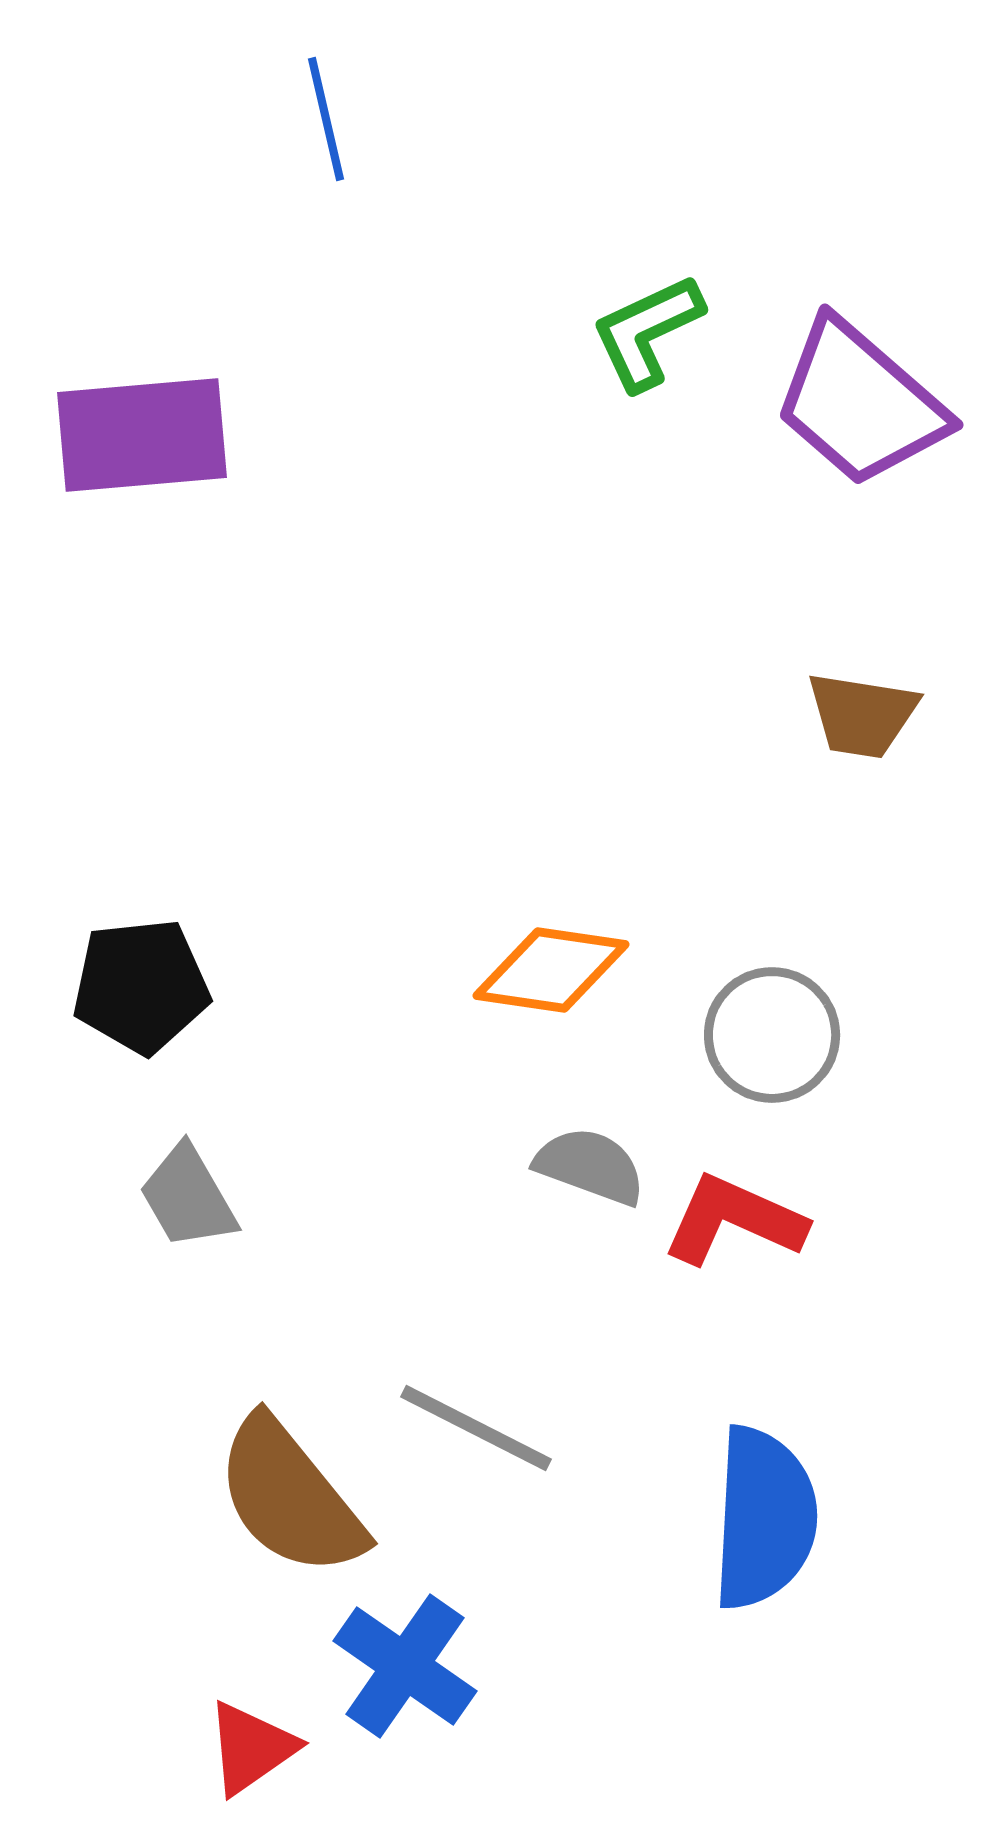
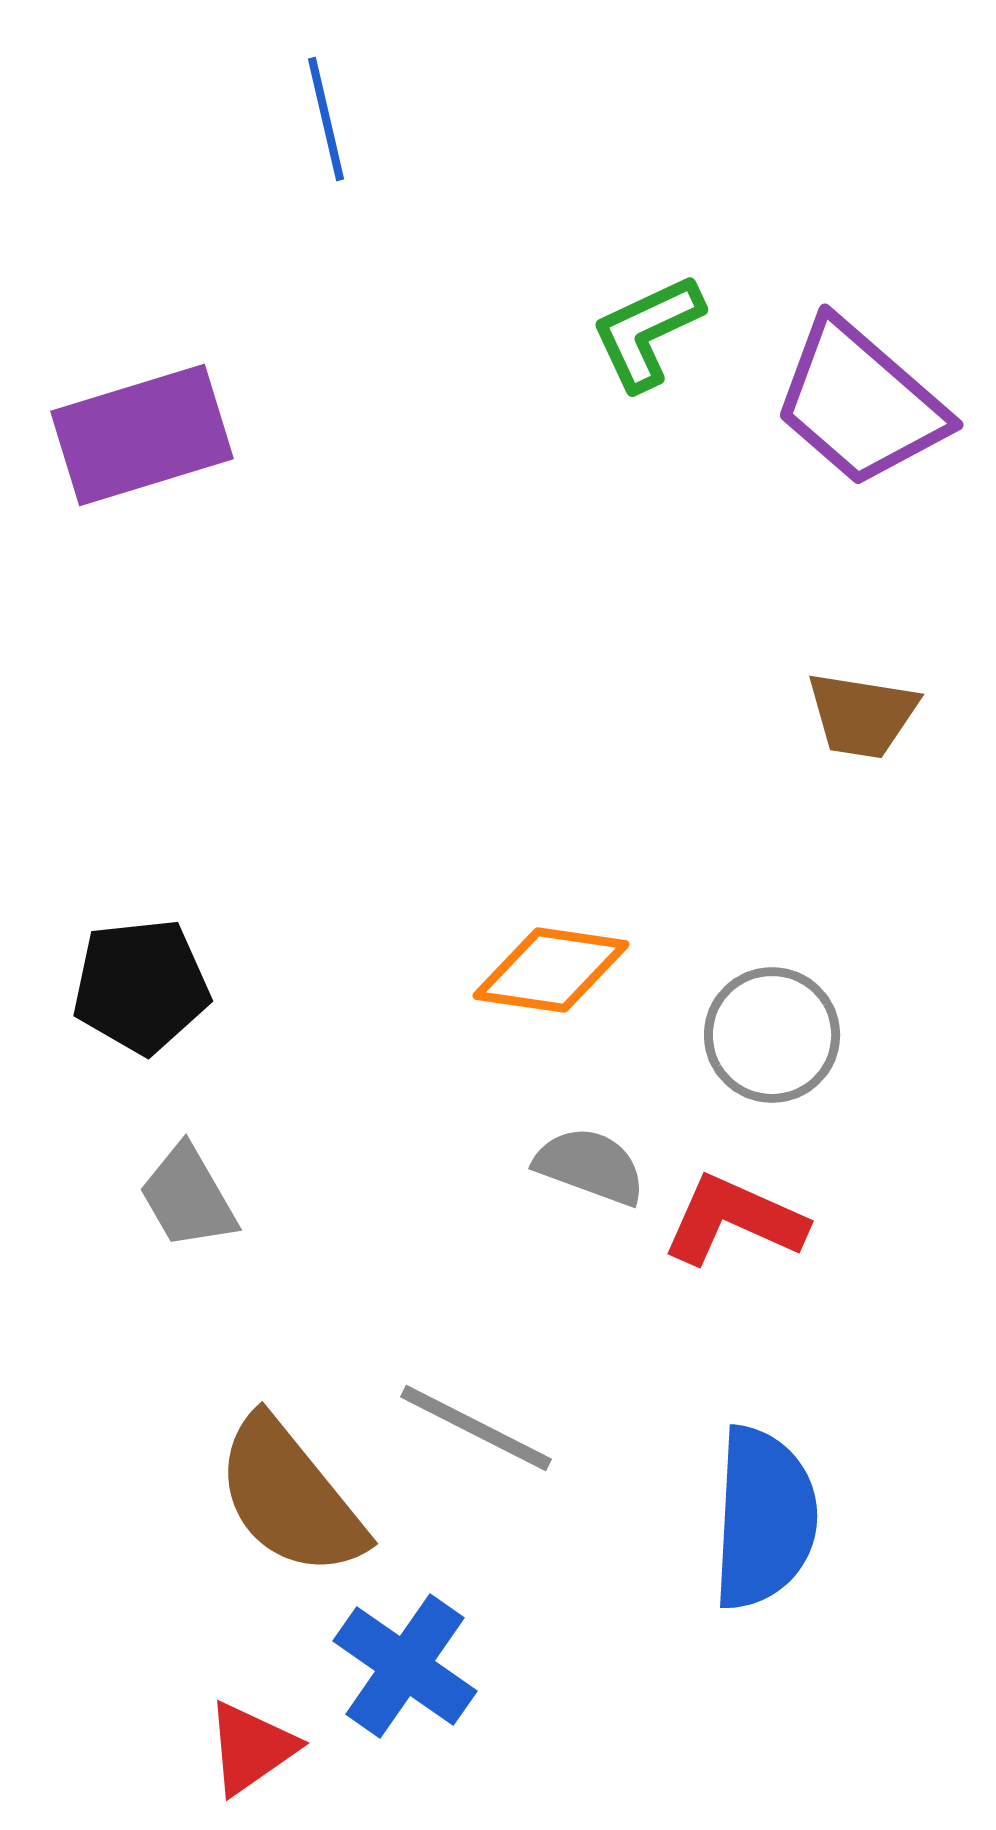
purple rectangle: rotated 12 degrees counterclockwise
